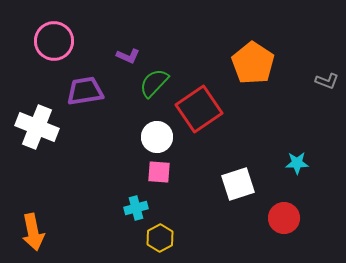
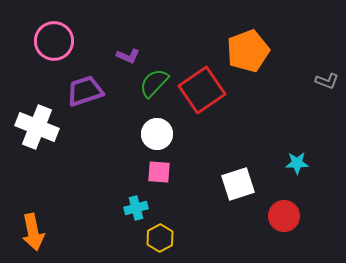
orange pentagon: moved 5 px left, 12 px up; rotated 18 degrees clockwise
purple trapezoid: rotated 9 degrees counterclockwise
red square: moved 3 px right, 19 px up
white circle: moved 3 px up
red circle: moved 2 px up
